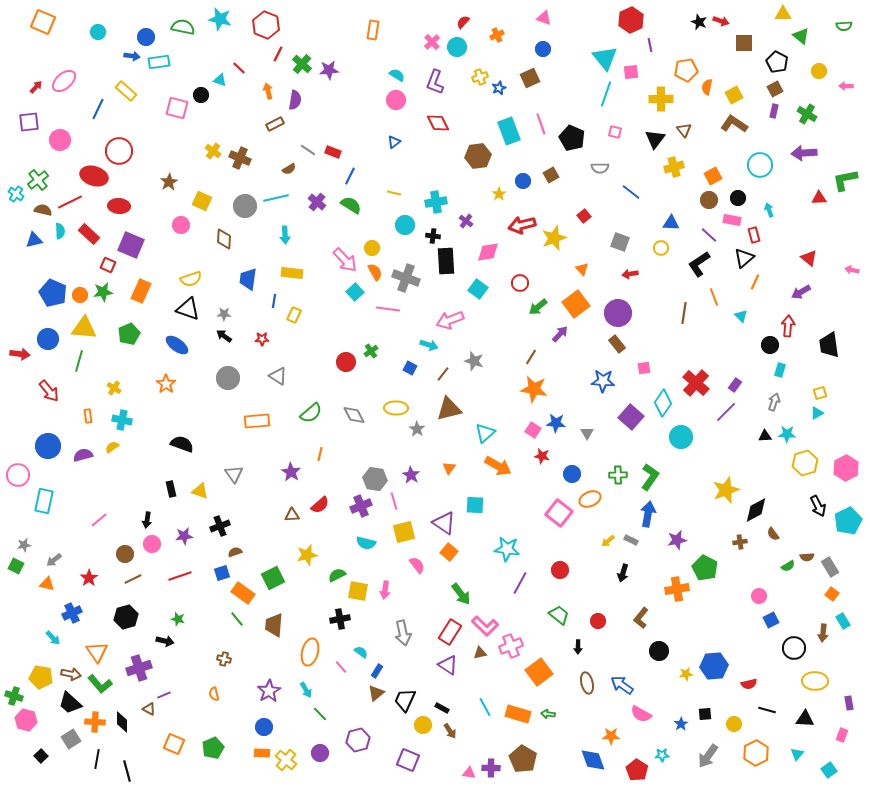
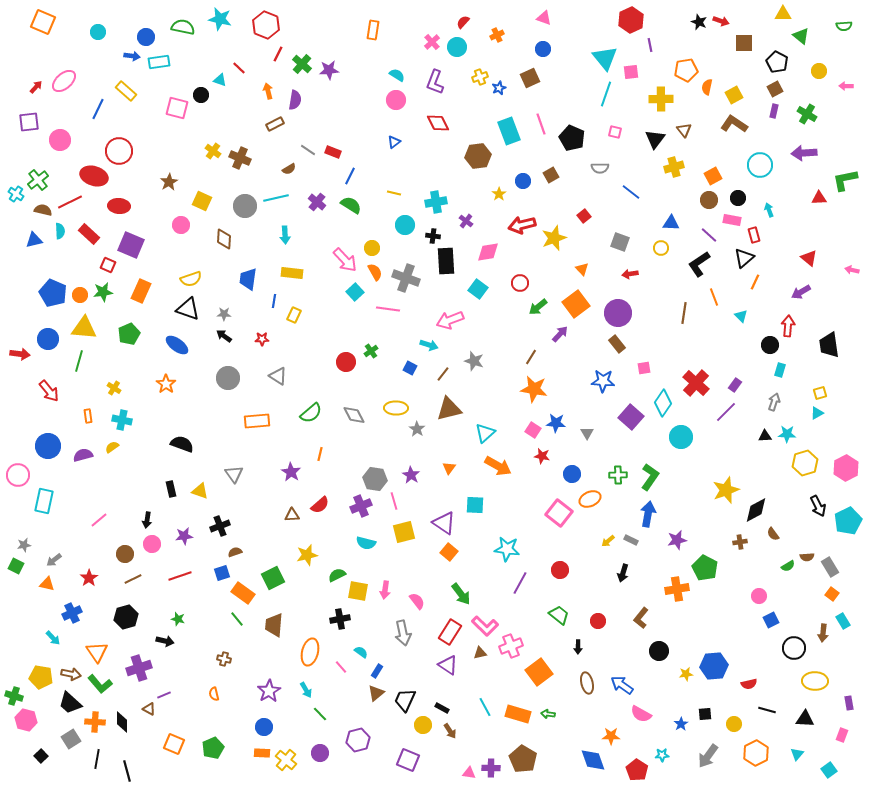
pink semicircle at (417, 565): moved 36 px down
